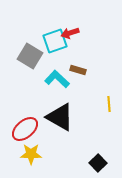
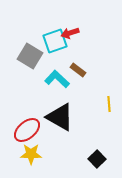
brown rectangle: rotated 21 degrees clockwise
red ellipse: moved 2 px right, 1 px down
black square: moved 1 px left, 4 px up
